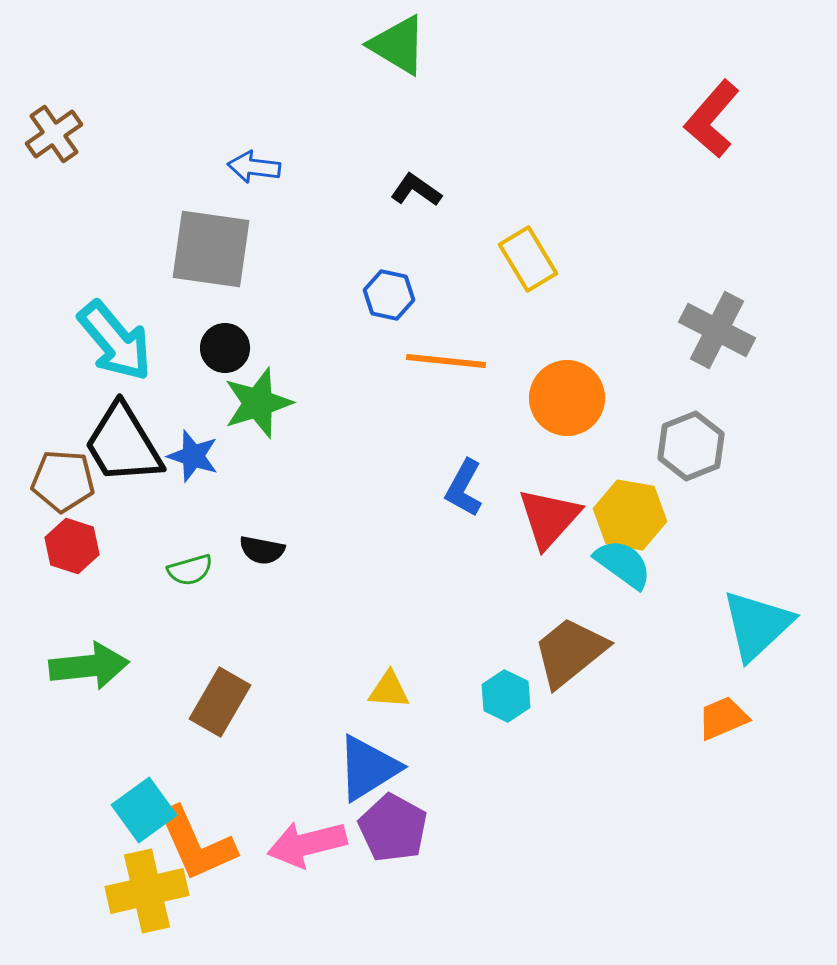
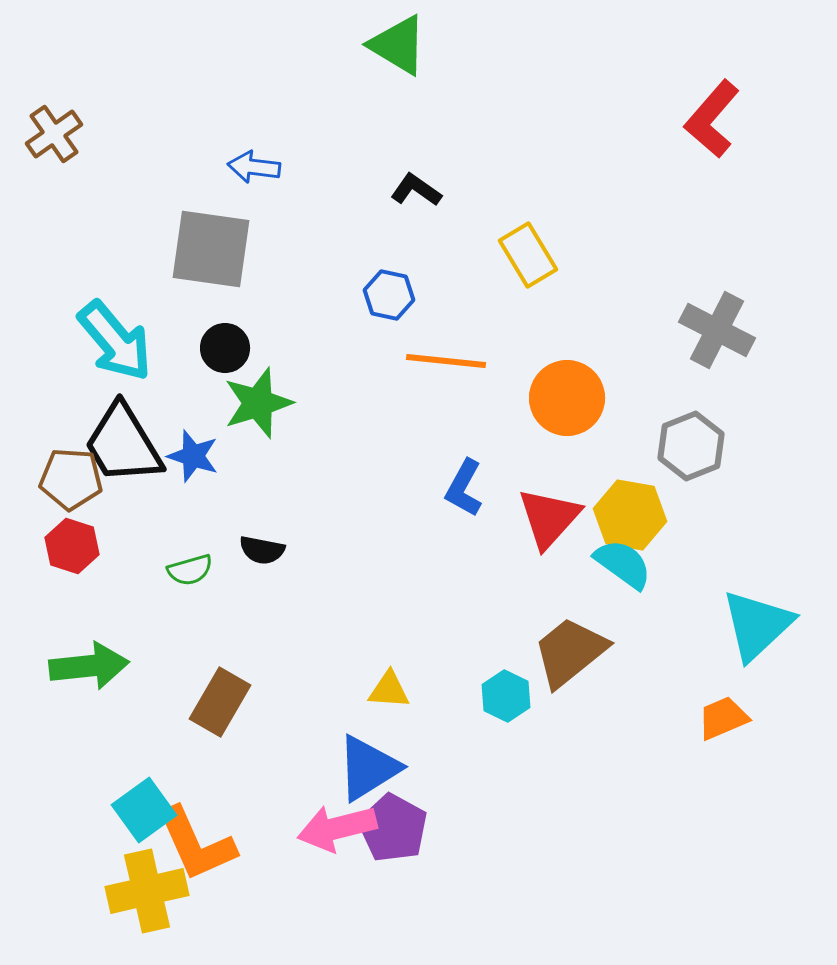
yellow rectangle: moved 4 px up
brown pentagon: moved 8 px right, 2 px up
pink arrow: moved 30 px right, 16 px up
